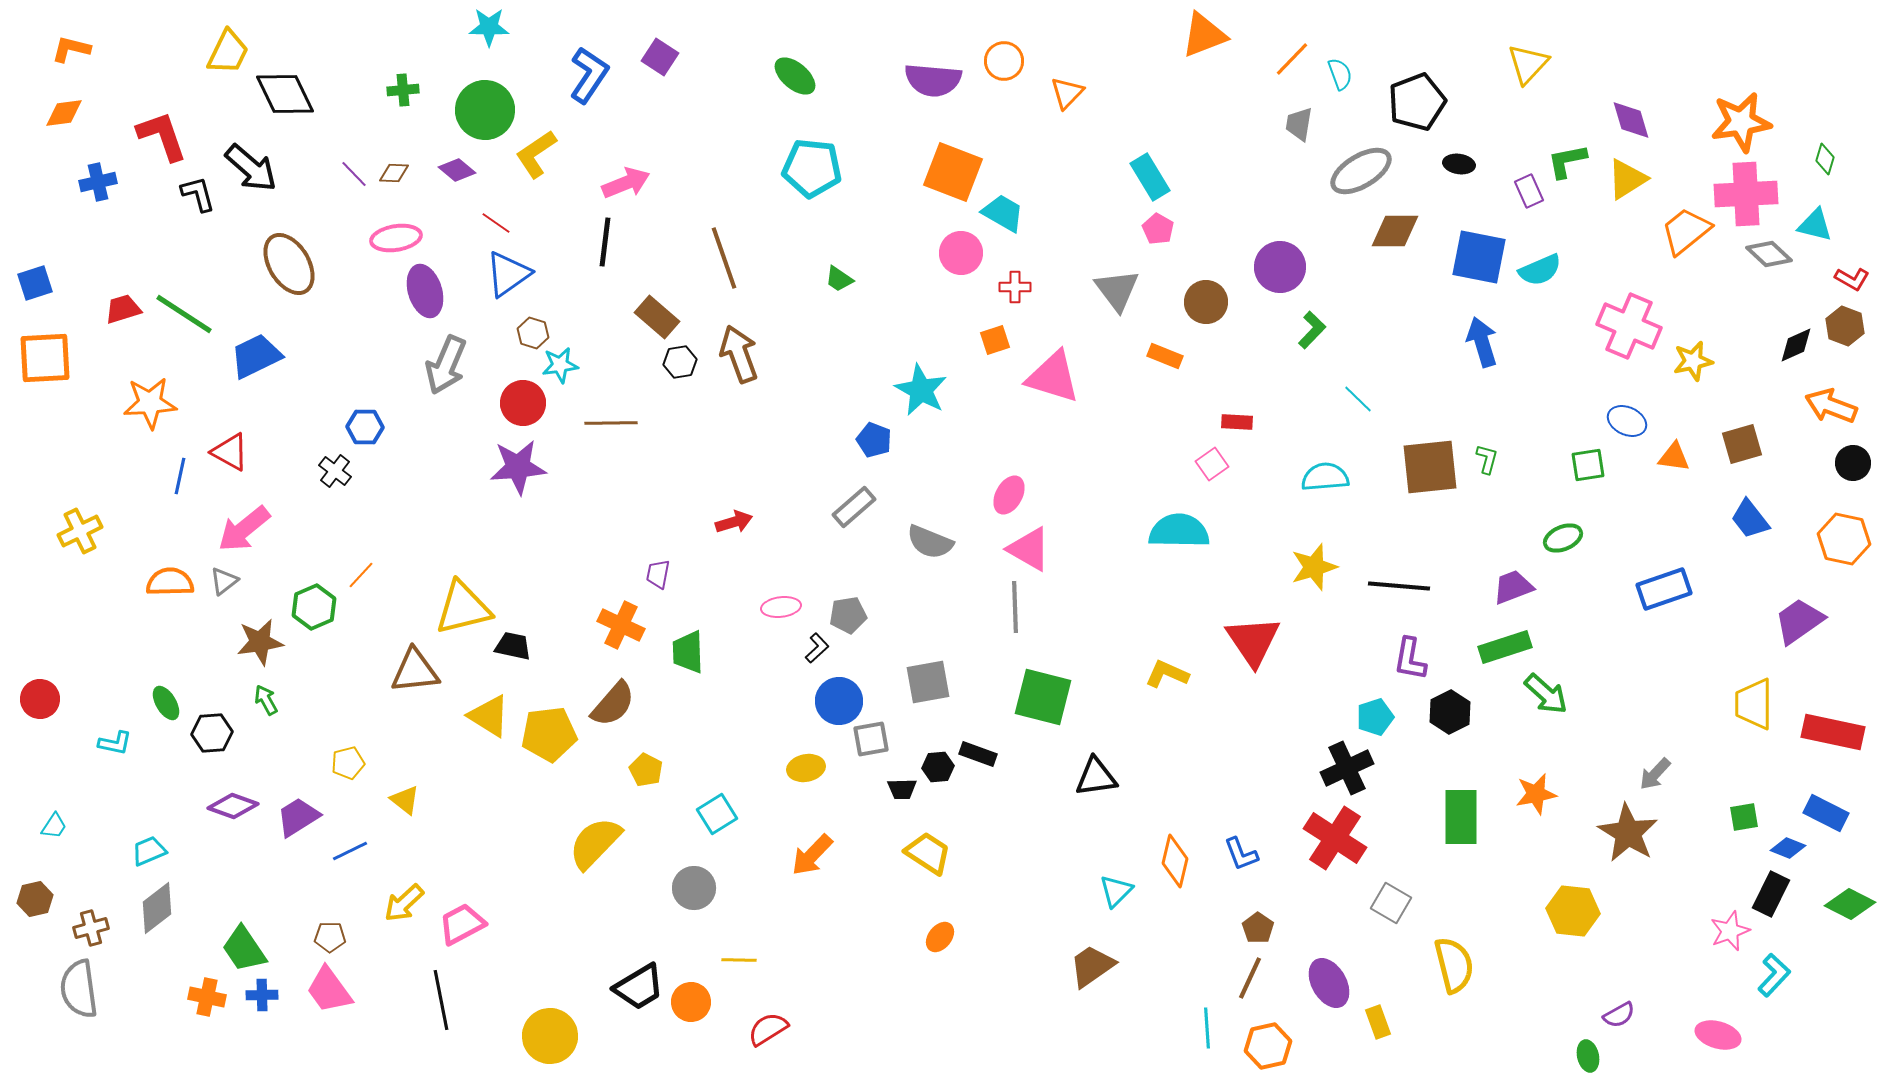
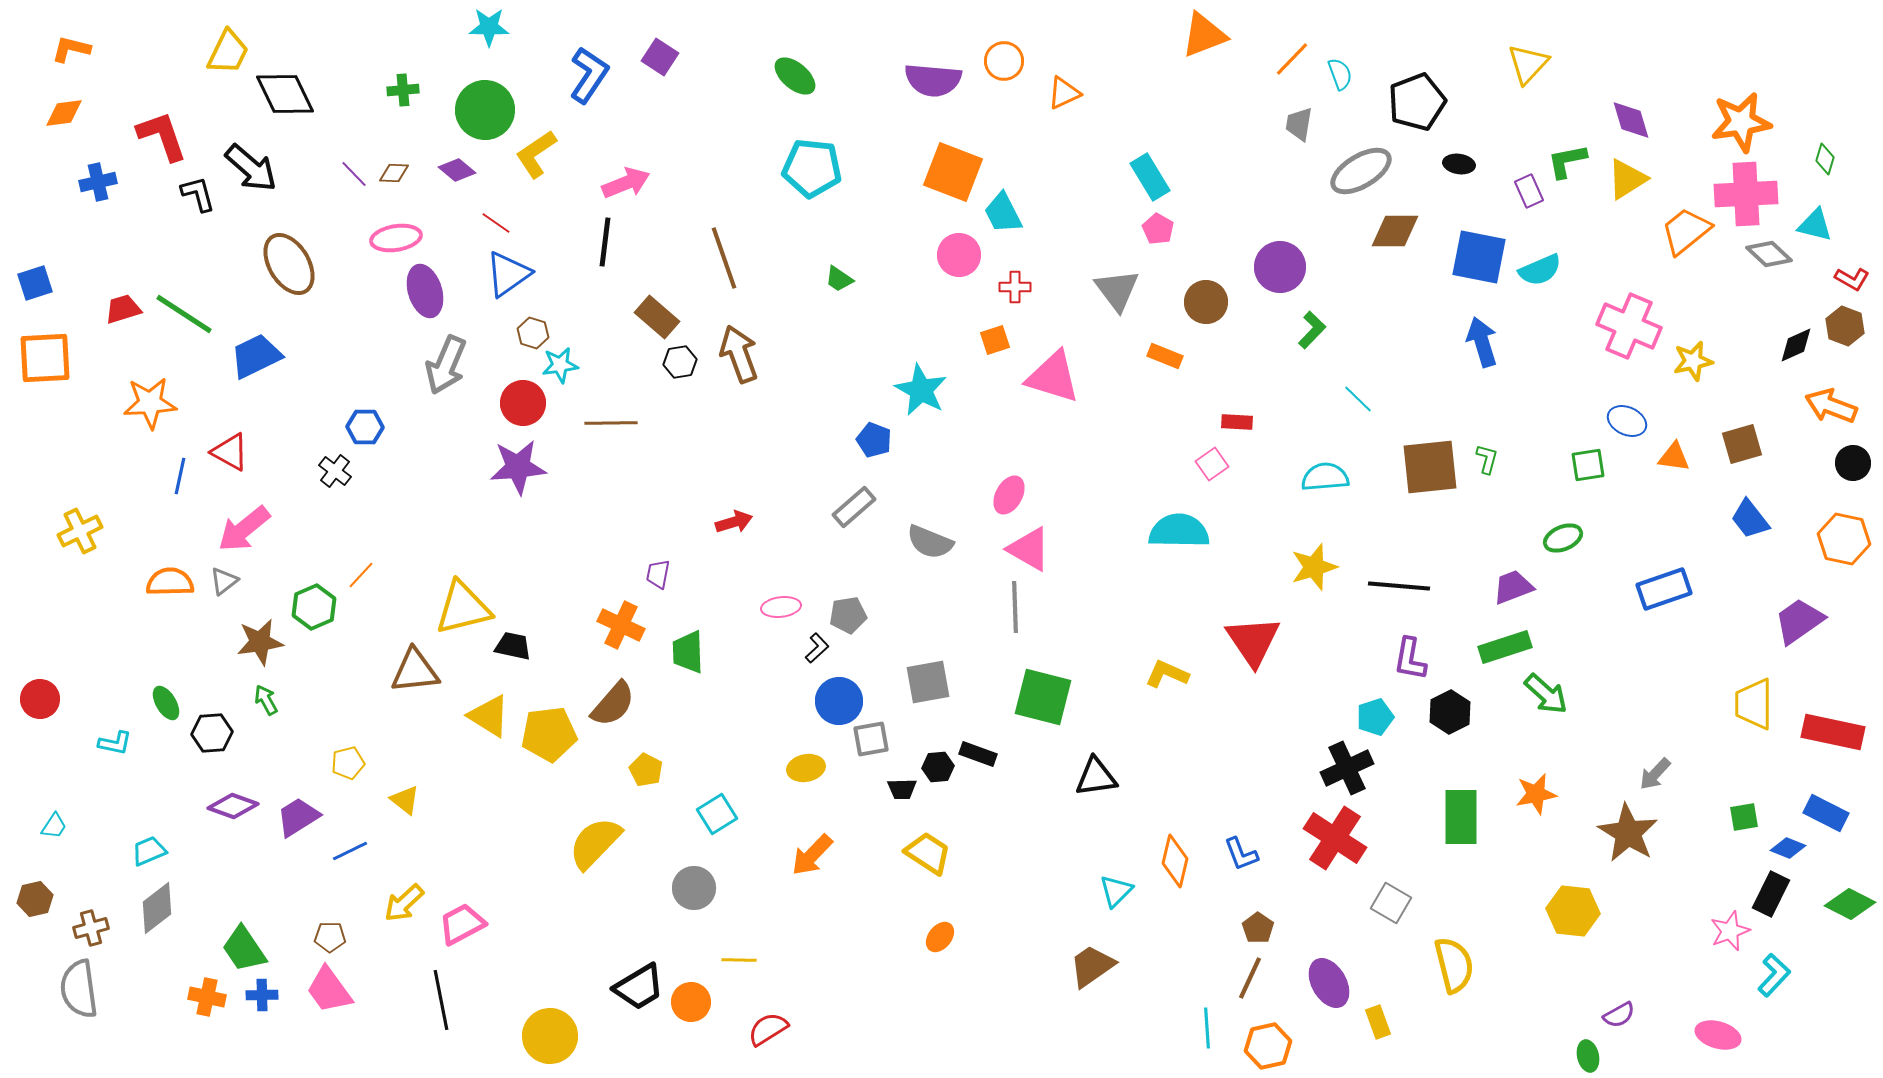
orange triangle at (1067, 93): moved 3 px left; rotated 21 degrees clockwise
cyan trapezoid at (1003, 213): rotated 147 degrees counterclockwise
pink circle at (961, 253): moved 2 px left, 2 px down
